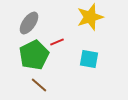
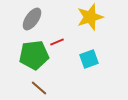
gray ellipse: moved 3 px right, 4 px up
green pentagon: rotated 20 degrees clockwise
cyan square: rotated 30 degrees counterclockwise
brown line: moved 3 px down
